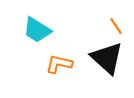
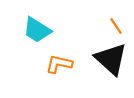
black triangle: moved 4 px right, 1 px down
